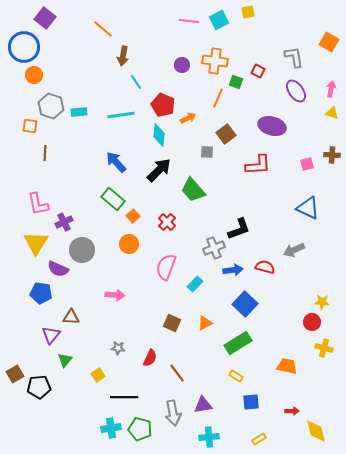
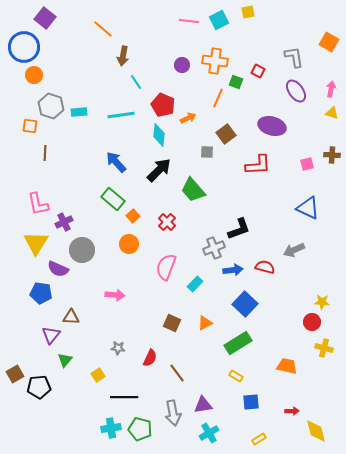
cyan cross at (209, 437): moved 4 px up; rotated 24 degrees counterclockwise
